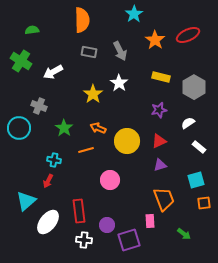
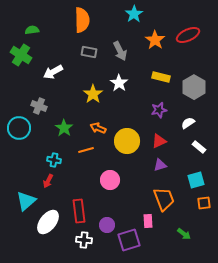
green cross: moved 6 px up
pink rectangle: moved 2 px left
